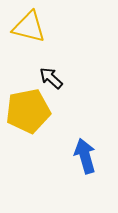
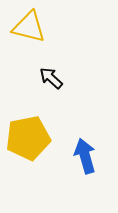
yellow pentagon: moved 27 px down
